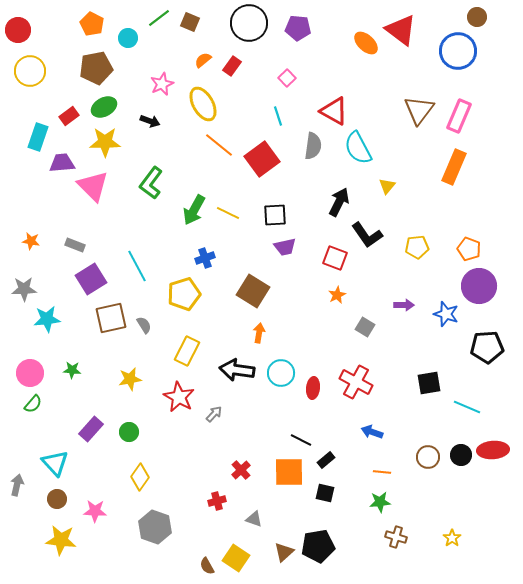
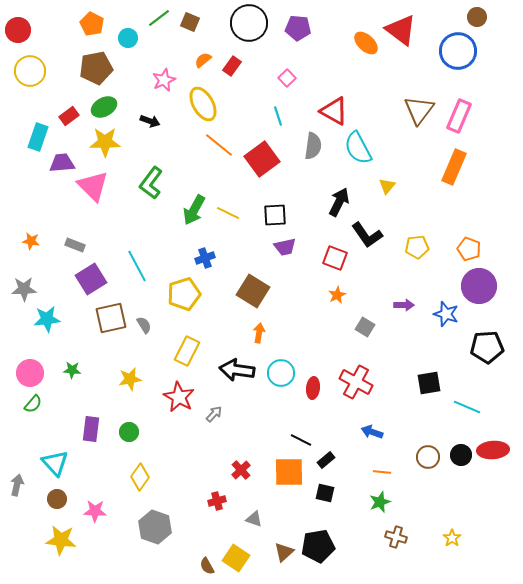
pink star at (162, 84): moved 2 px right, 4 px up
purple rectangle at (91, 429): rotated 35 degrees counterclockwise
green star at (380, 502): rotated 15 degrees counterclockwise
